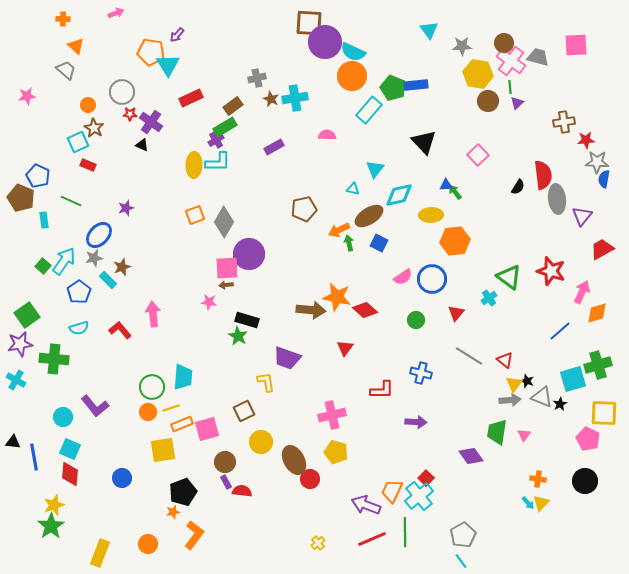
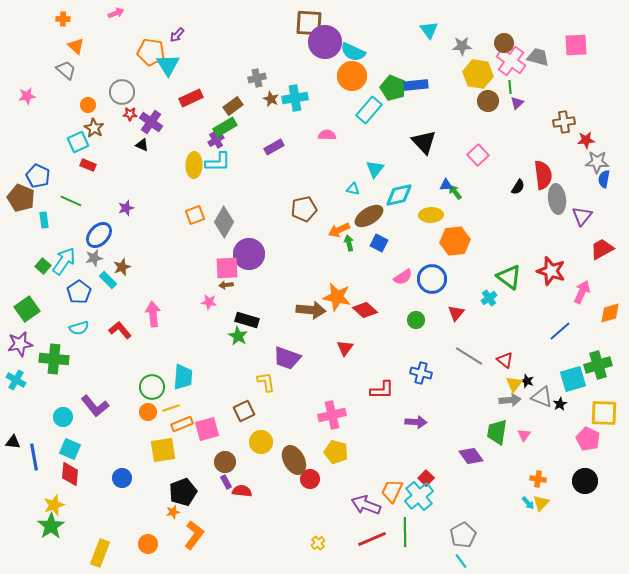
orange diamond at (597, 313): moved 13 px right
green square at (27, 315): moved 6 px up
